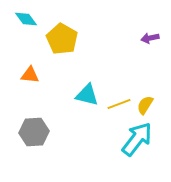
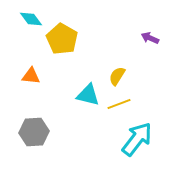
cyan diamond: moved 5 px right
purple arrow: rotated 36 degrees clockwise
orange triangle: moved 1 px right, 1 px down
cyan triangle: moved 1 px right
yellow semicircle: moved 28 px left, 29 px up
